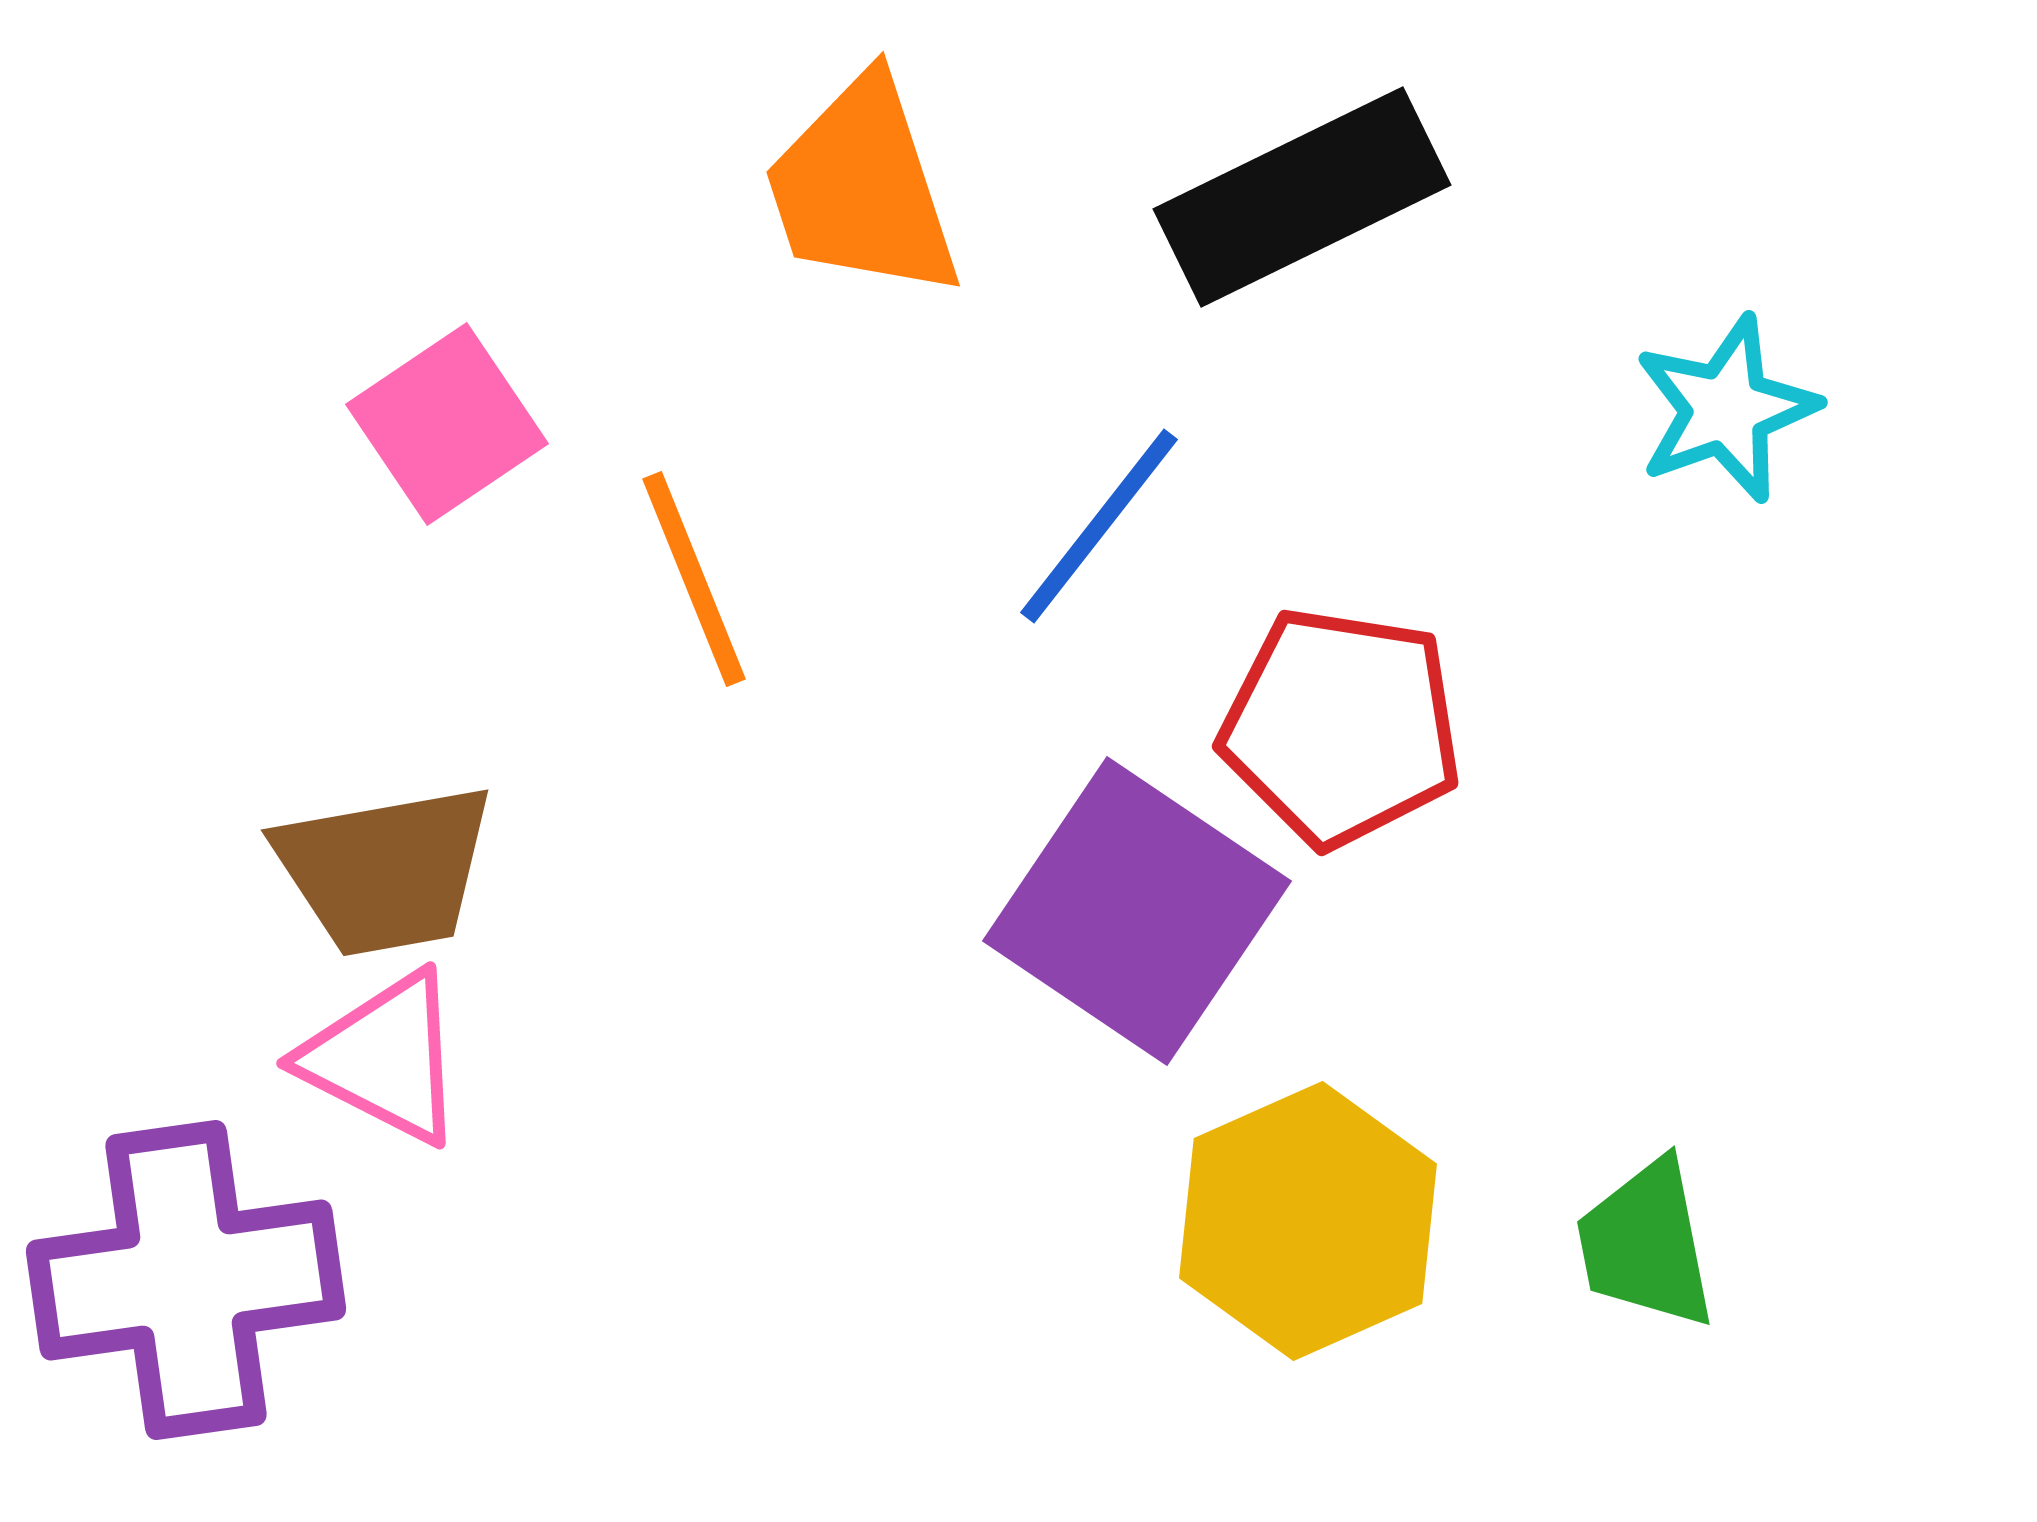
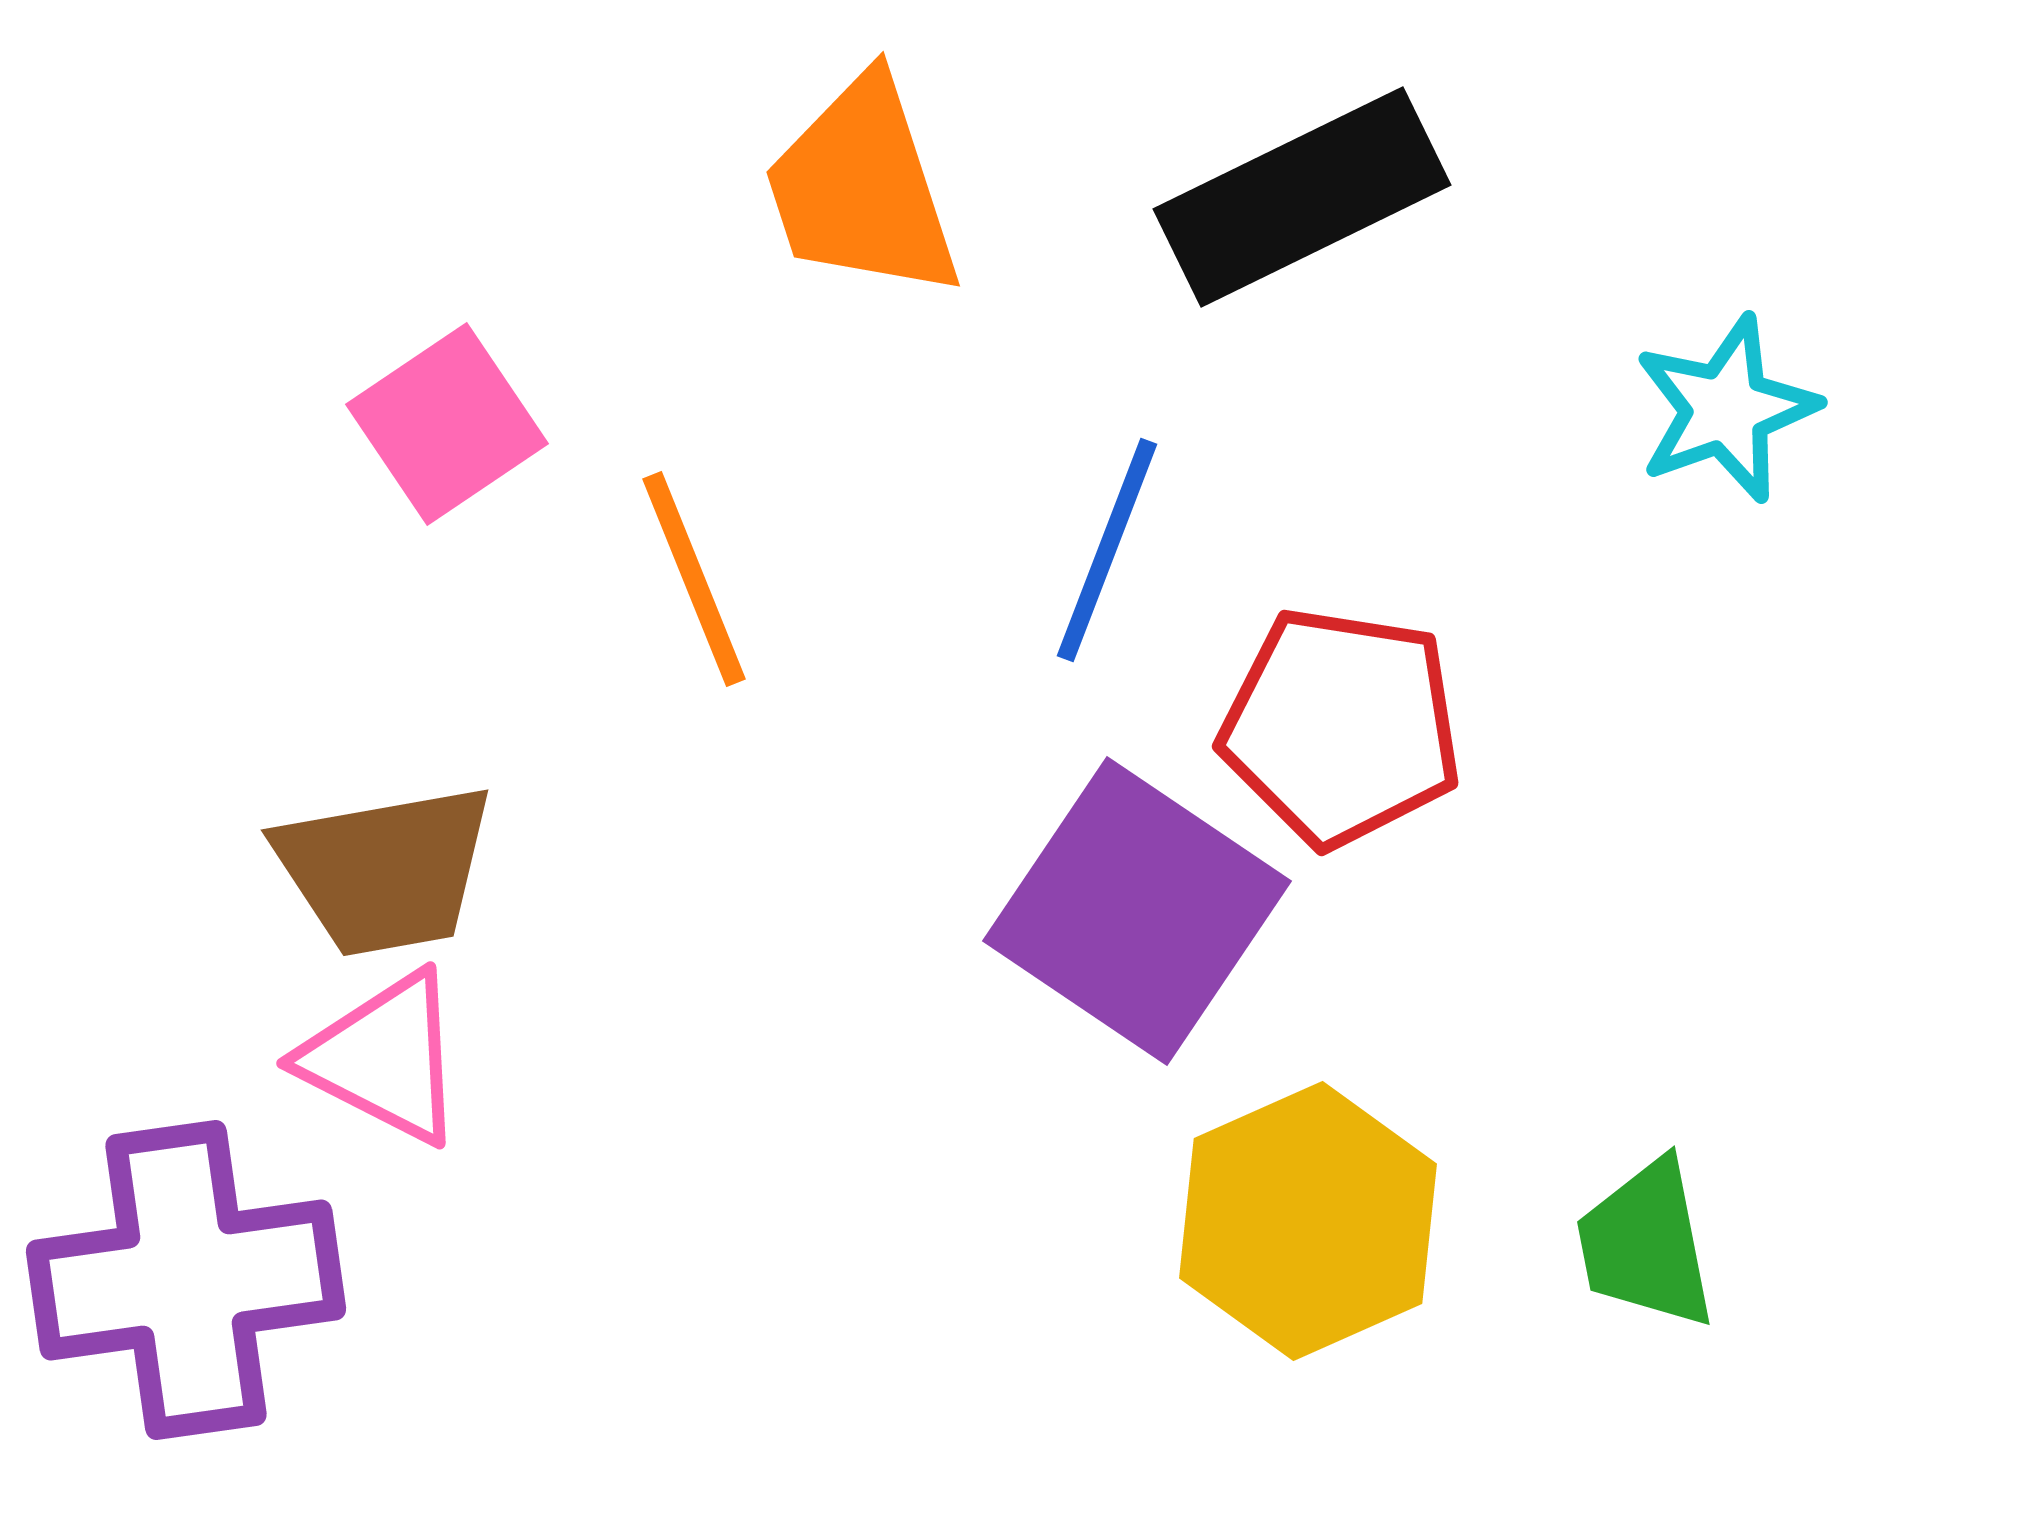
blue line: moved 8 px right, 24 px down; rotated 17 degrees counterclockwise
